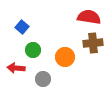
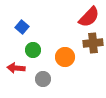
red semicircle: rotated 125 degrees clockwise
